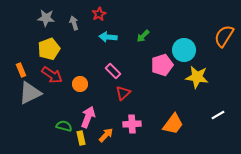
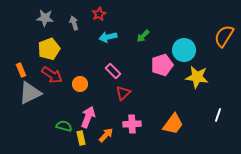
gray star: moved 1 px left
cyan arrow: rotated 18 degrees counterclockwise
white line: rotated 40 degrees counterclockwise
